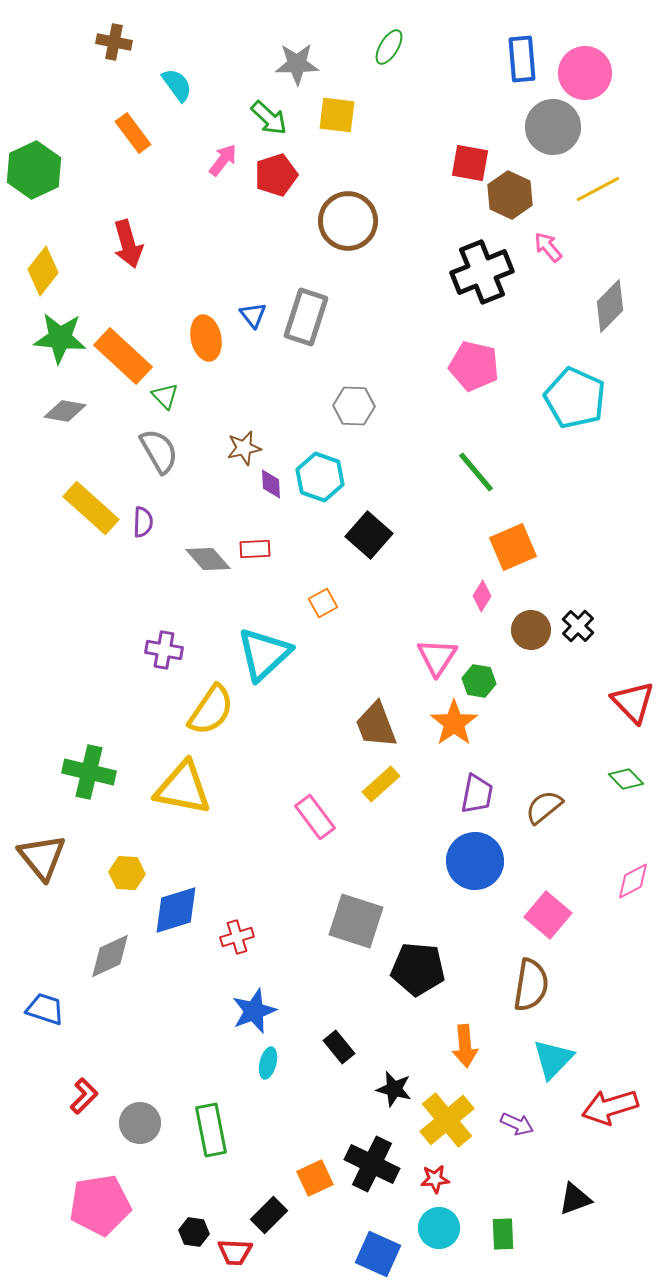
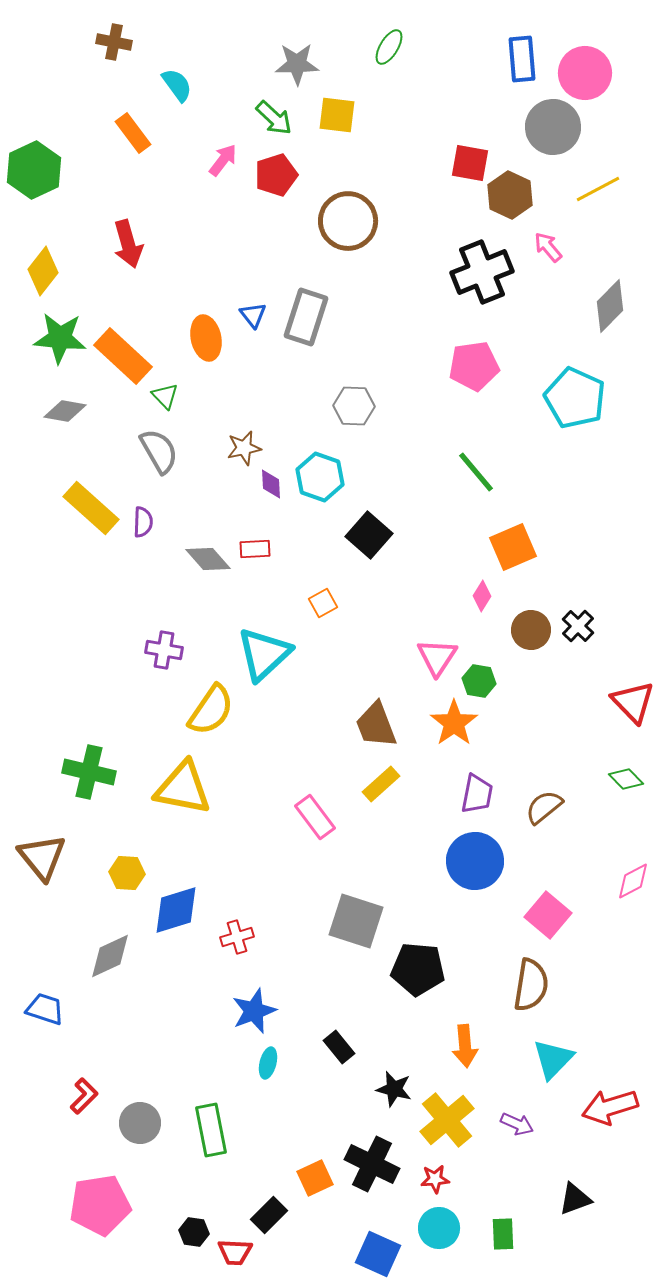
green arrow at (269, 118): moved 5 px right
pink pentagon at (474, 366): rotated 21 degrees counterclockwise
